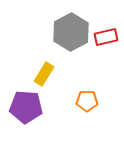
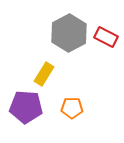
gray hexagon: moved 2 px left, 1 px down
red rectangle: rotated 40 degrees clockwise
orange pentagon: moved 15 px left, 7 px down
